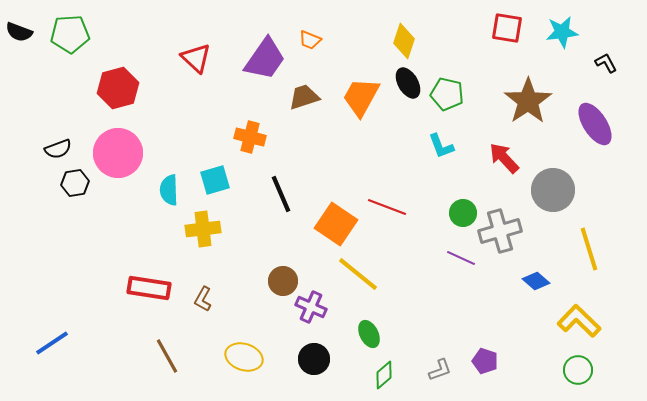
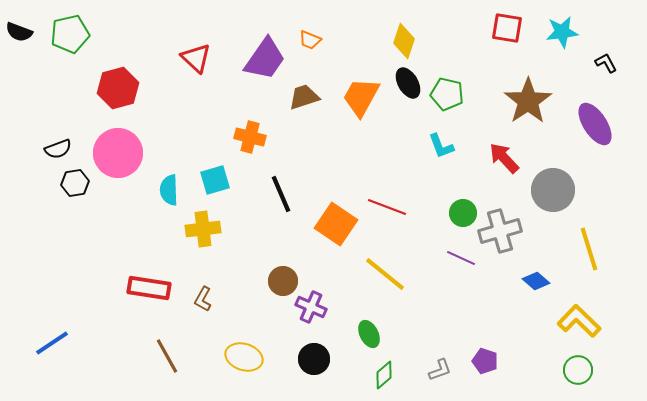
green pentagon at (70, 34): rotated 9 degrees counterclockwise
yellow line at (358, 274): moved 27 px right
